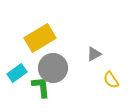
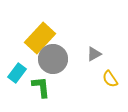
yellow rectangle: rotated 16 degrees counterclockwise
gray circle: moved 9 px up
cyan rectangle: rotated 18 degrees counterclockwise
yellow semicircle: moved 1 px left, 1 px up
